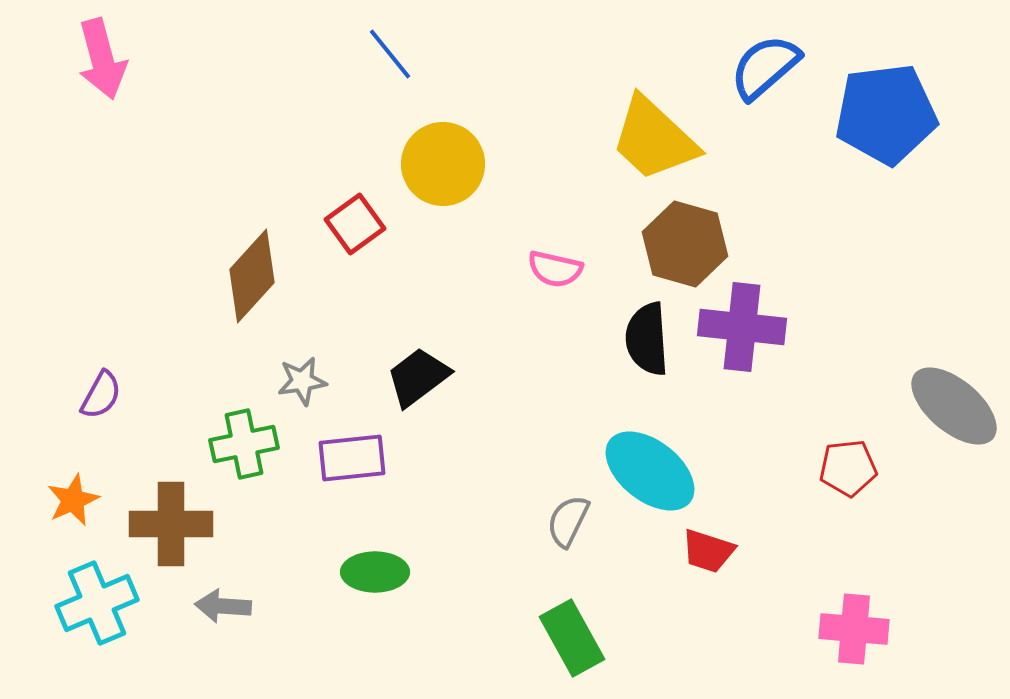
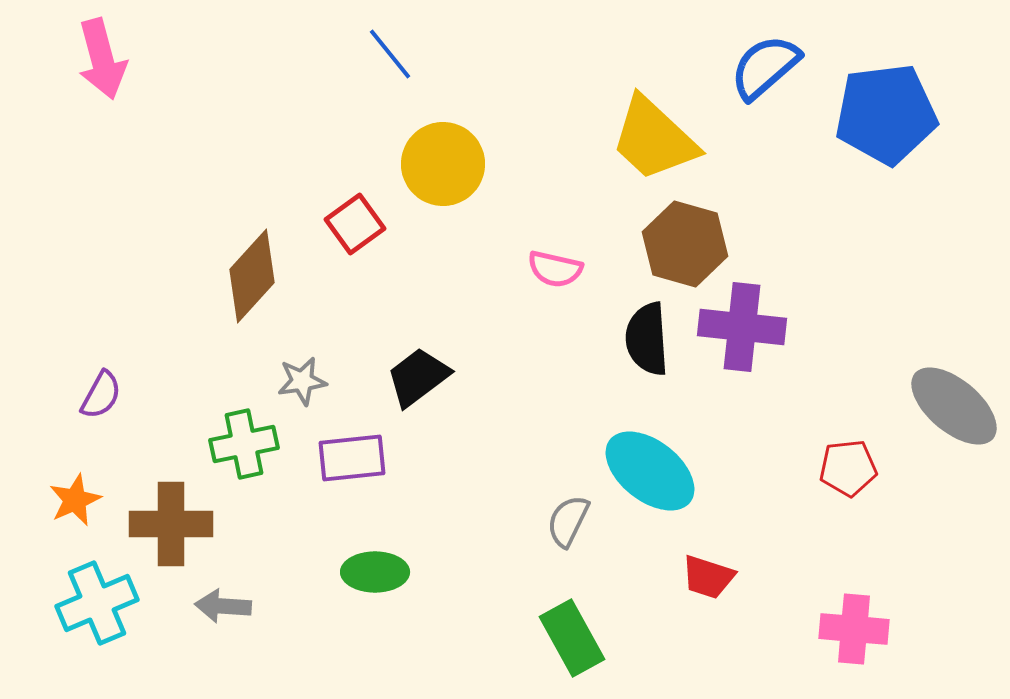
orange star: moved 2 px right
red trapezoid: moved 26 px down
